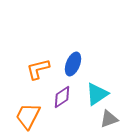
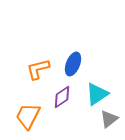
gray triangle: rotated 18 degrees counterclockwise
